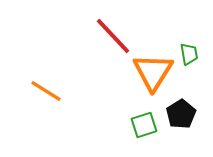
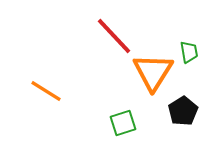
red line: moved 1 px right
green trapezoid: moved 2 px up
black pentagon: moved 2 px right, 3 px up
green square: moved 21 px left, 2 px up
